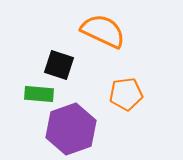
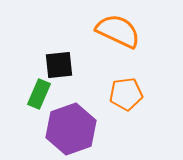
orange semicircle: moved 15 px right
black square: rotated 24 degrees counterclockwise
green rectangle: rotated 72 degrees counterclockwise
